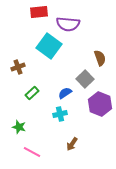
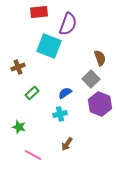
purple semicircle: rotated 75 degrees counterclockwise
cyan square: rotated 15 degrees counterclockwise
gray square: moved 6 px right
brown arrow: moved 5 px left
pink line: moved 1 px right, 3 px down
